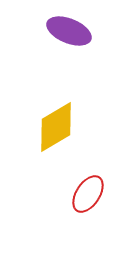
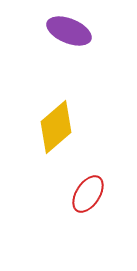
yellow diamond: rotated 10 degrees counterclockwise
